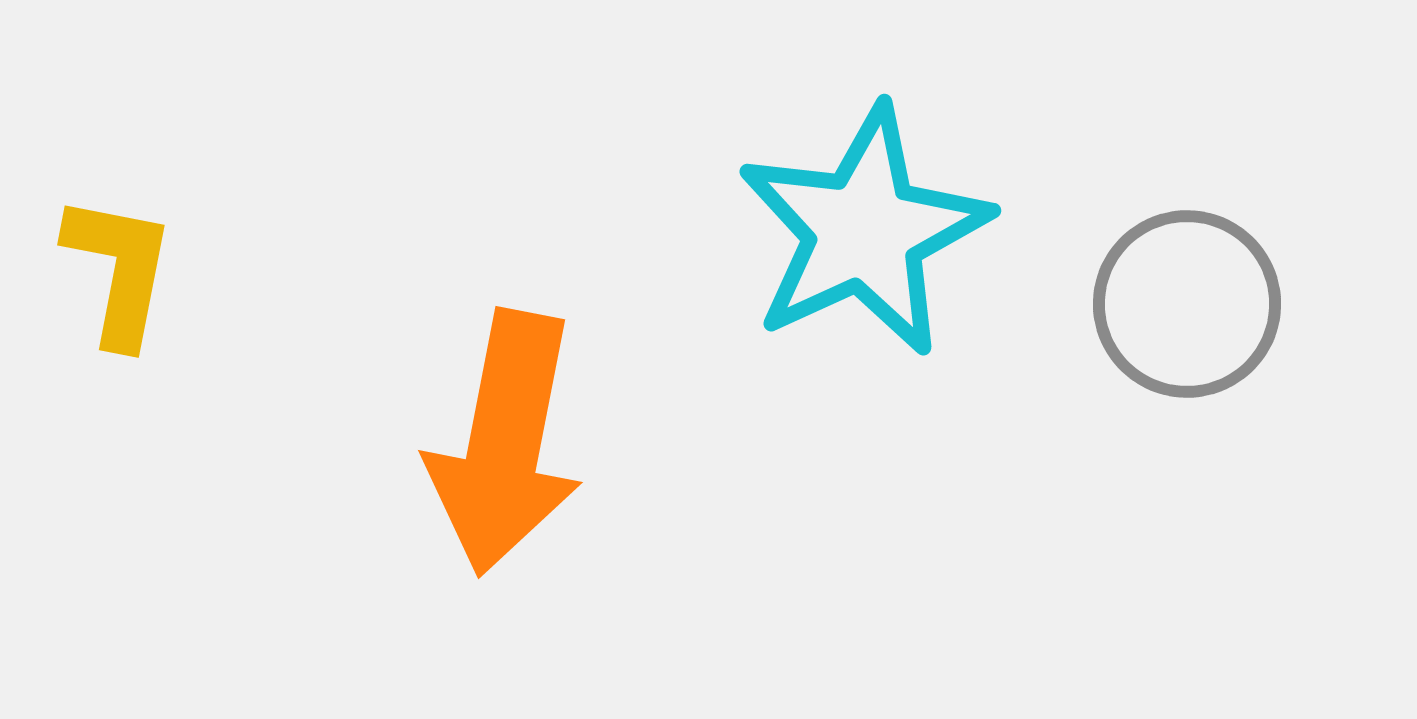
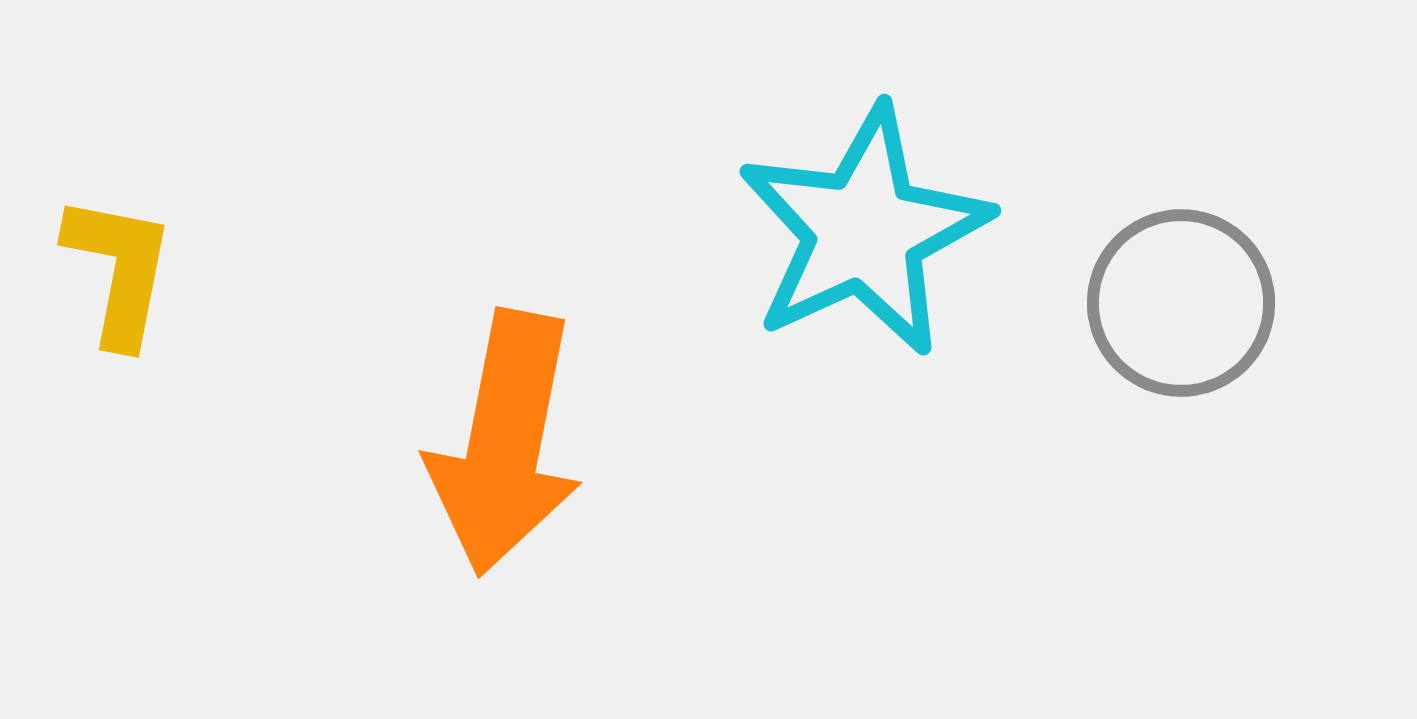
gray circle: moved 6 px left, 1 px up
